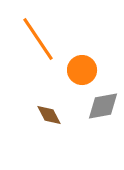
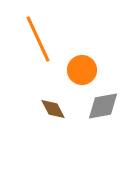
orange line: rotated 9 degrees clockwise
brown diamond: moved 4 px right, 6 px up
